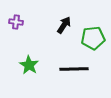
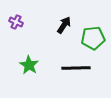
purple cross: rotated 16 degrees clockwise
black line: moved 2 px right, 1 px up
